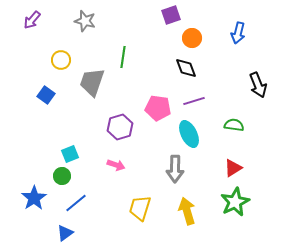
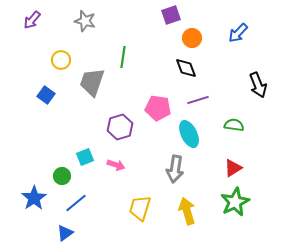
blue arrow: rotated 30 degrees clockwise
purple line: moved 4 px right, 1 px up
cyan square: moved 15 px right, 3 px down
gray arrow: rotated 8 degrees clockwise
